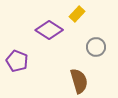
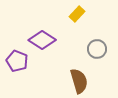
purple diamond: moved 7 px left, 10 px down
gray circle: moved 1 px right, 2 px down
